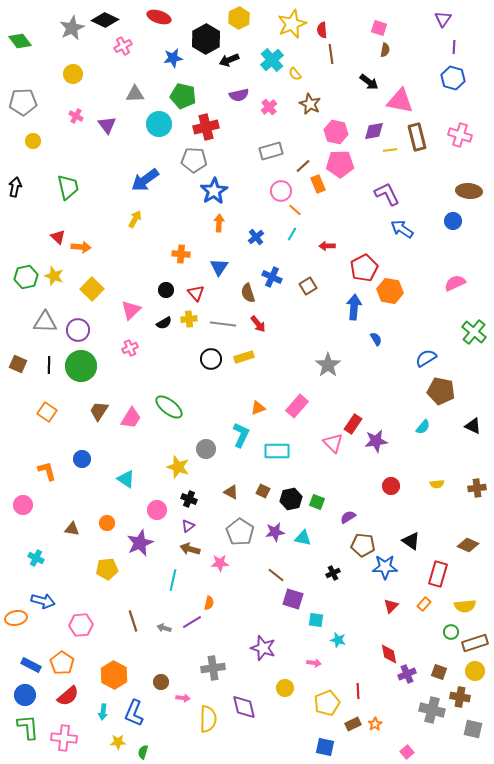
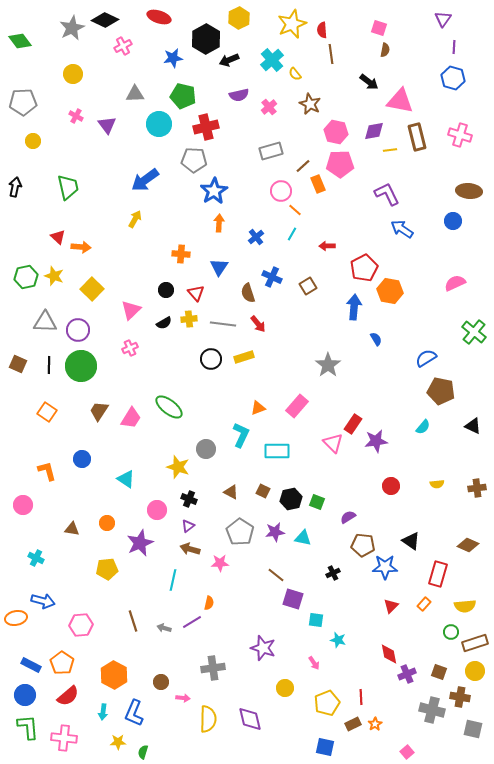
pink arrow at (314, 663): rotated 48 degrees clockwise
red line at (358, 691): moved 3 px right, 6 px down
purple diamond at (244, 707): moved 6 px right, 12 px down
